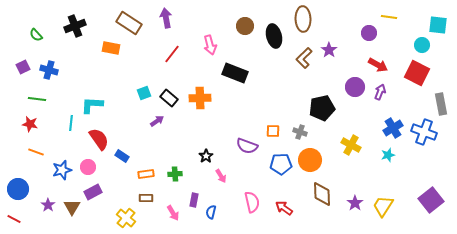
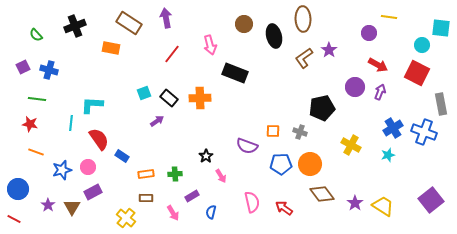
cyan square at (438, 25): moved 3 px right, 3 px down
brown circle at (245, 26): moved 1 px left, 2 px up
brown L-shape at (304, 58): rotated 10 degrees clockwise
orange circle at (310, 160): moved 4 px down
brown diamond at (322, 194): rotated 35 degrees counterclockwise
purple rectangle at (194, 200): moved 2 px left, 4 px up; rotated 48 degrees clockwise
yellow trapezoid at (383, 206): rotated 90 degrees clockwise
